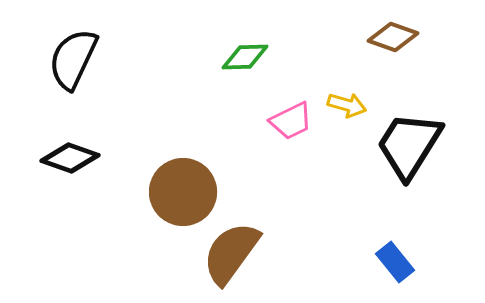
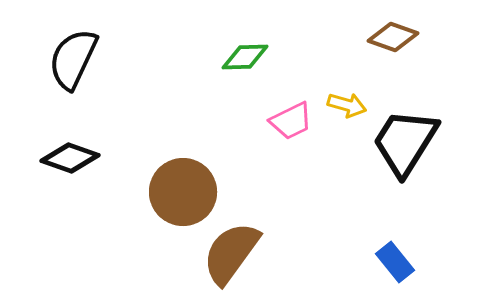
black trapezoid: moved 4 px left, 3 px up
